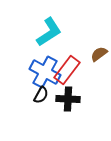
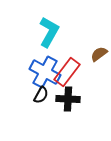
cyan L-shape: rotated 28 degrees counterclockwise
red rectangle: moved 2 px down
